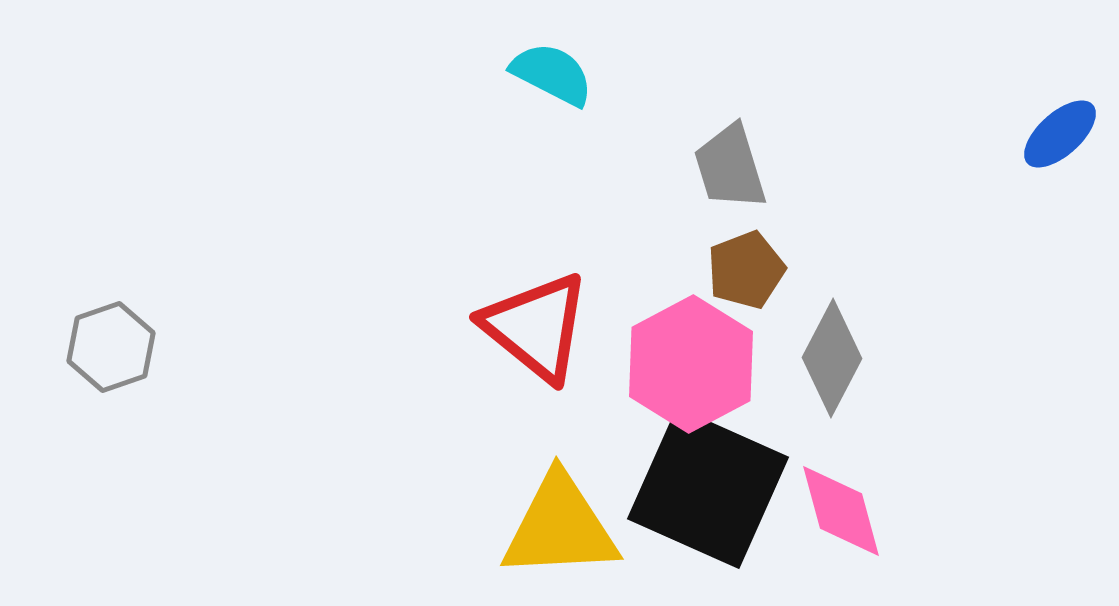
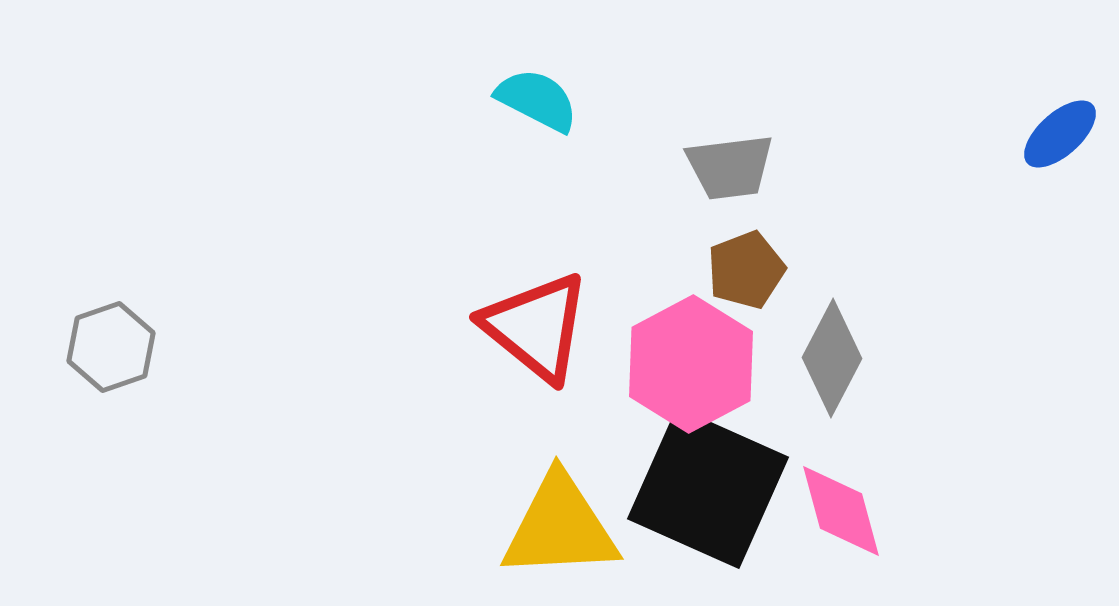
cyan semicircle: moved 15 px left, 26 px down
gray trapezoid: rotated 80 degrees counterclockwise
